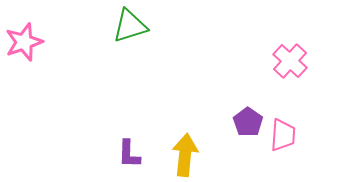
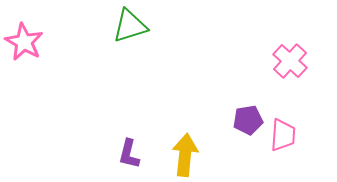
pink star: rotated 24 degrees counterclockwise
purple pentagon: moved 2 px up; rotated 28 degrees clockwise
purple L-shape: rotated 12 degrees clockwise
